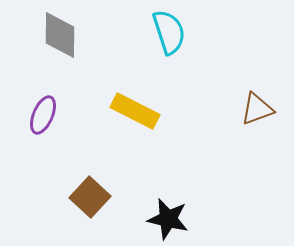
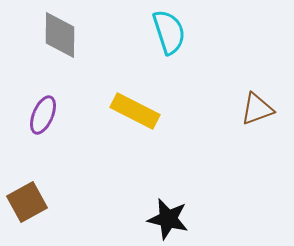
brown square: moved 63 px left, 5 px down; rotated 18 degrees clockwise
